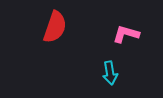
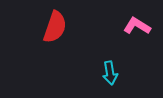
pink L-shape: moved 11 px right, 8 px up; rotated 16 degrees clockwise
